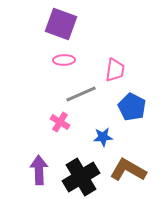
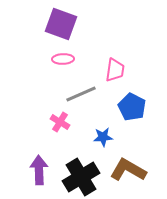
pink ellipse: moved 1 px left, 1 px up
